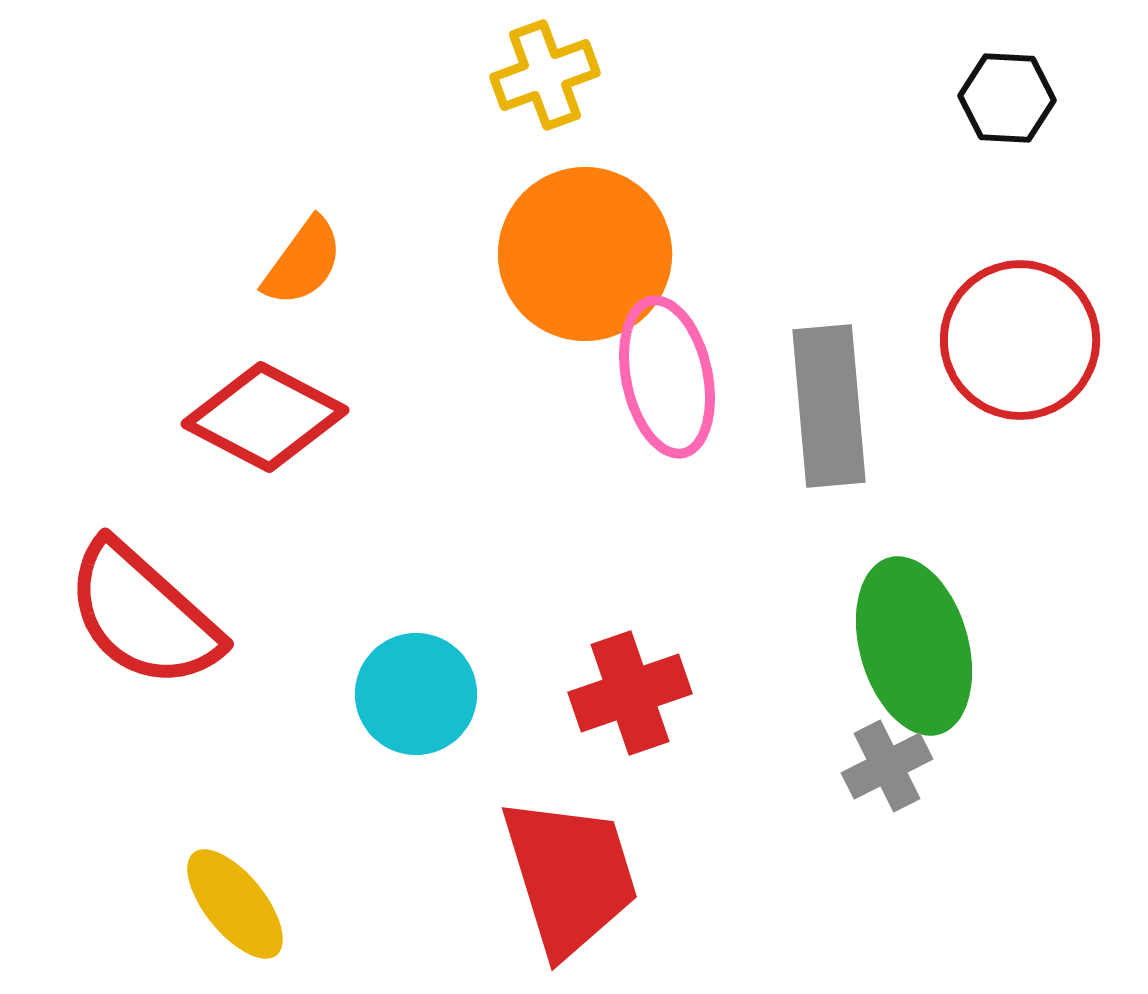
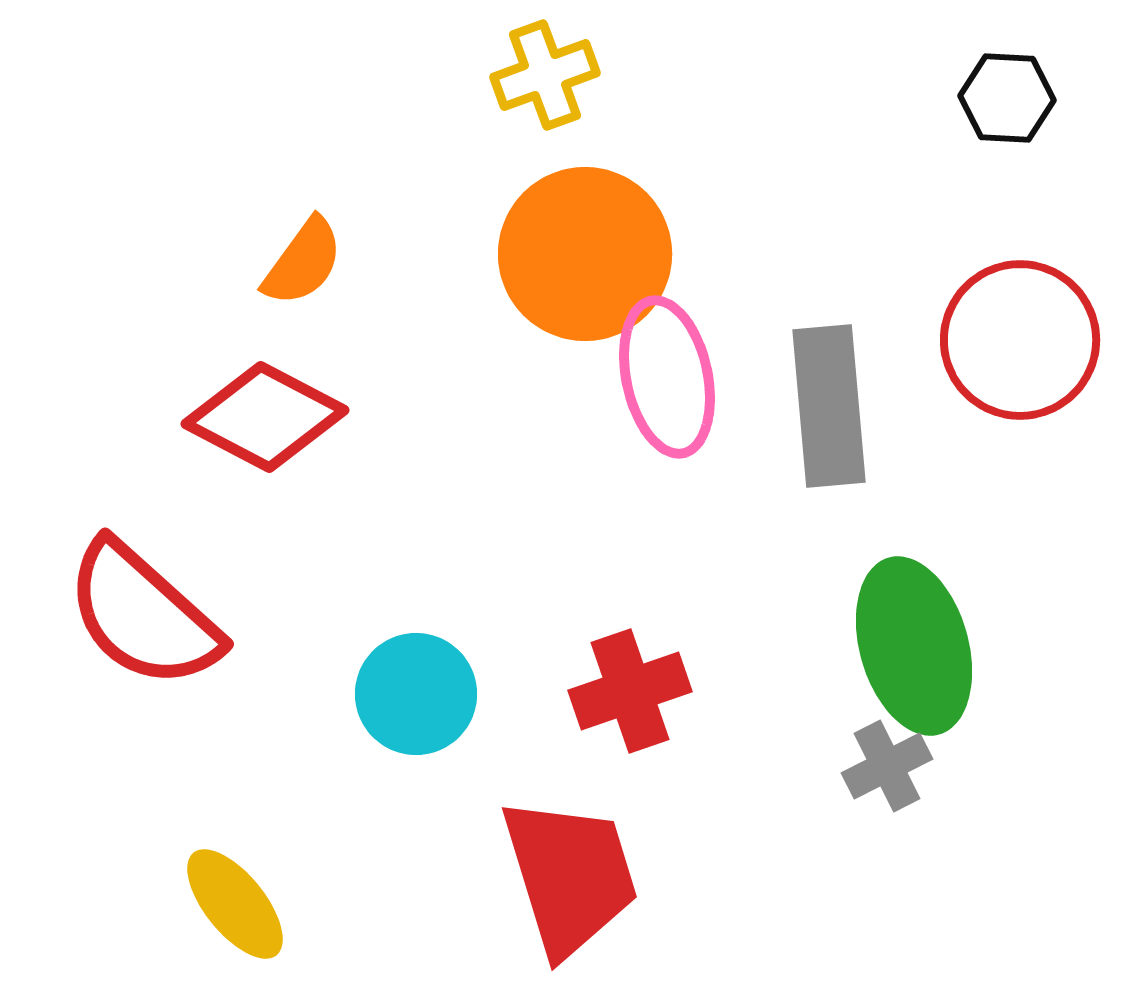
red cross: moved 2 px up
